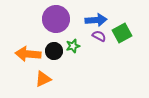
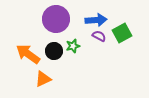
orange arrow: rotated 30 degrees clockwise
